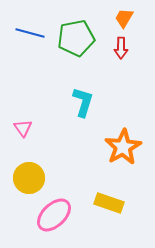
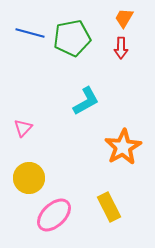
green pentagon: moved 4 px left
cyan L-shape: moved 3 px right, 1 px up; rotated 44 degrees clockwise
pink triangle: rotated 18 degrees clockwise
yellow rectangle: moved 4 px down; rotated 44 degrees clockwise
